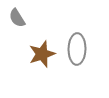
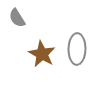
brown star: rotated 24 degrees counterclockwise
